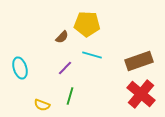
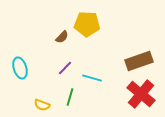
cyan line: moved 23 px down
green line: moved 1 px down
